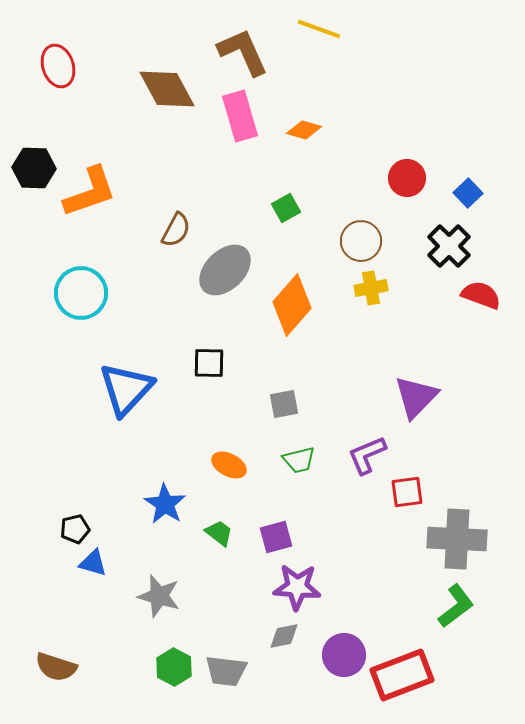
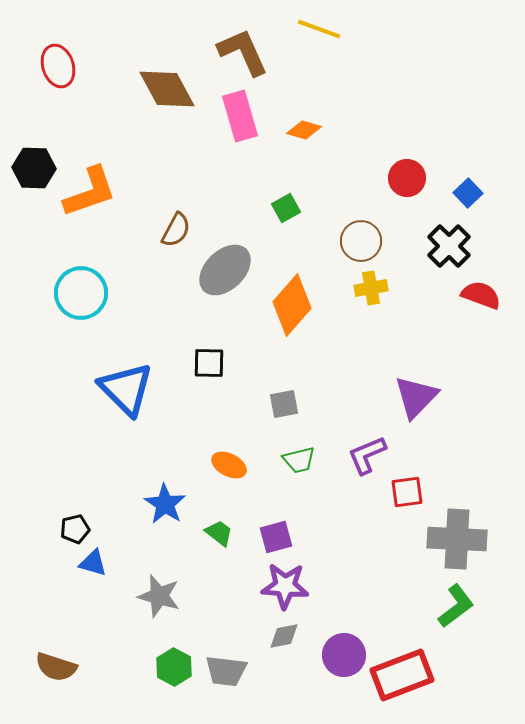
blue triangle at (126, 389): rotated 28 degrees counterclockwise
purple star at (297, 587): moved 12 px left, 1 px up
